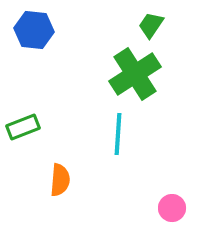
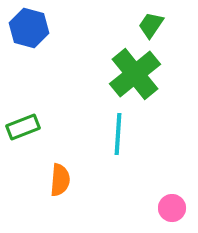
blue hexagon: moved 5 px left, 2 px up; rotated 9 degrees clockwise
green cross: rotated 6 degrees counterclockwise
